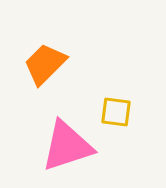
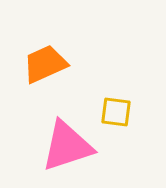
orange trapezoid: rotated 21 degrees clockwise
